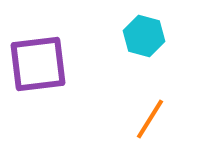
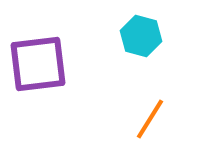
cyan hexagon: moved 3 px left
